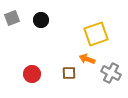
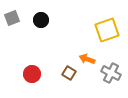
yellow square: moved 11 px right, 4 px up
brown square: rotated 32 degrees clockwise
